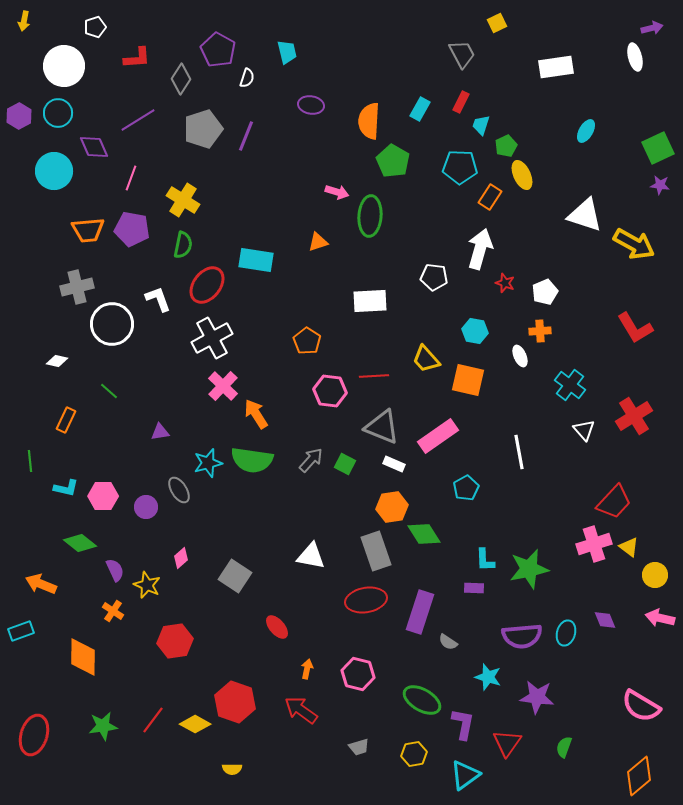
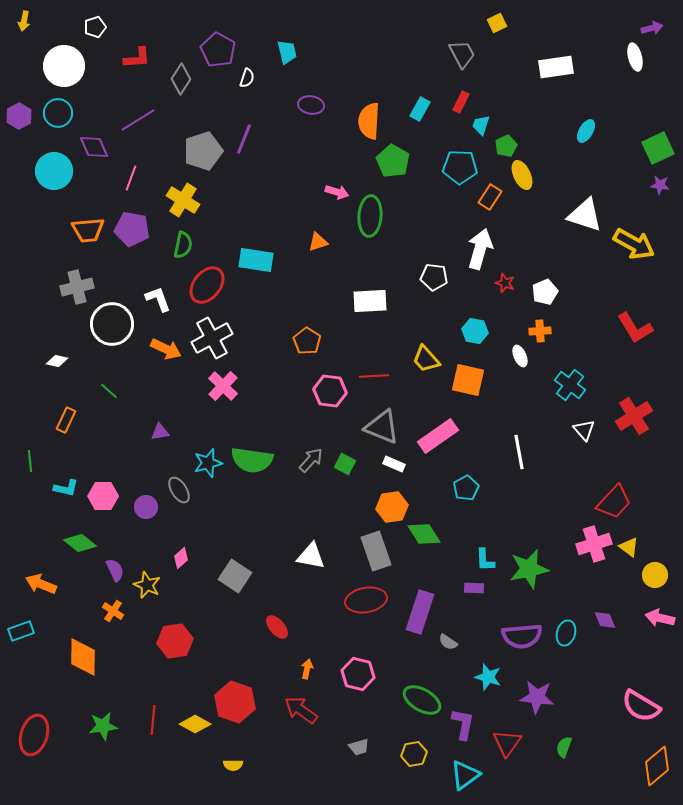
gray pentagon at (203, 129): moved 22 px down
purple line at (246, 136): moved 2 px left, 3 px down
orange arrow at (256, 414): moved 90 px left, 65 px up; rotated 148 degrees clockwise
red line at (153, 720): rotated 32 degrees counterclockwise
yellow semicircle at (232, 769): moved 1 px right, 4 px up
orange diamond at (639, 776): moved 18 px right, 10 px up
